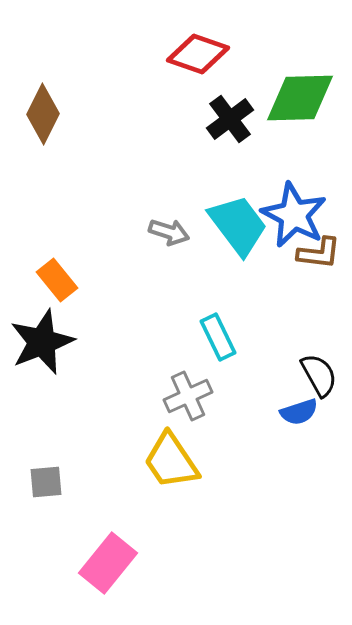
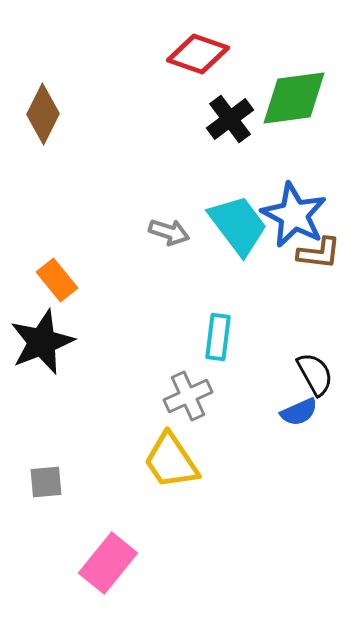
green diamond: moved 6 px left; rotated 6 degrees counterclockwise
cyan rectangle: rotated 33 degrees clockwise
black semicircle: moved 4 px left, 1 px up
blue semicircle: rotated 6 degrees counterclockwise
